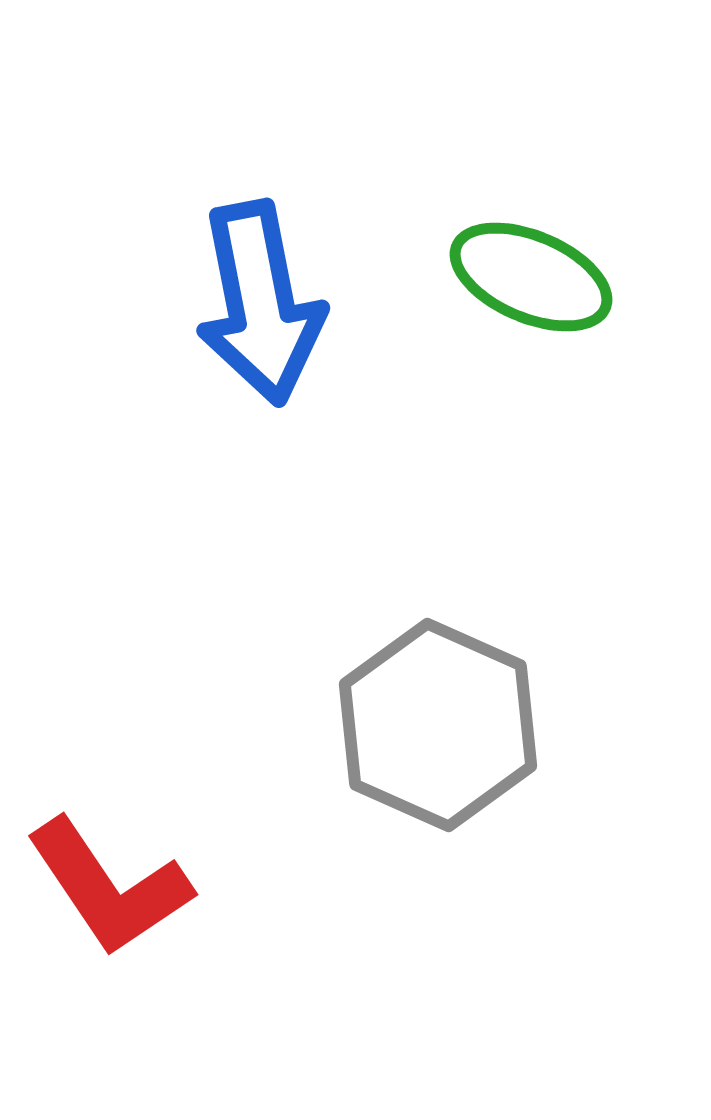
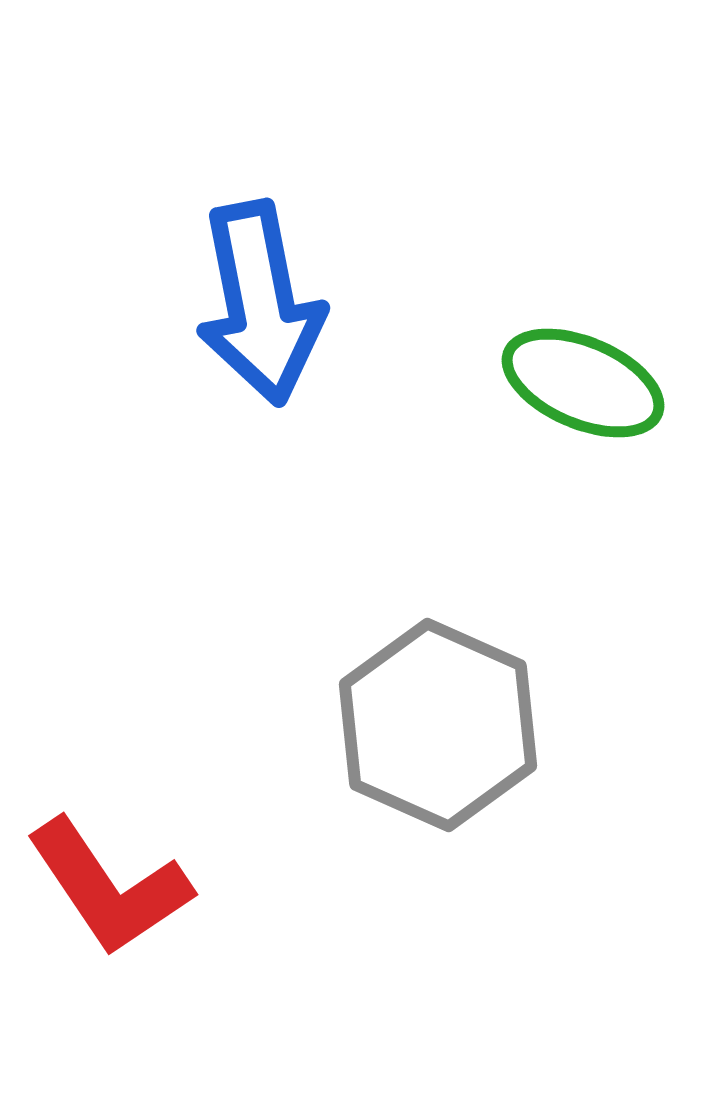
green ellipse: moved 52 px right, 106 px down
